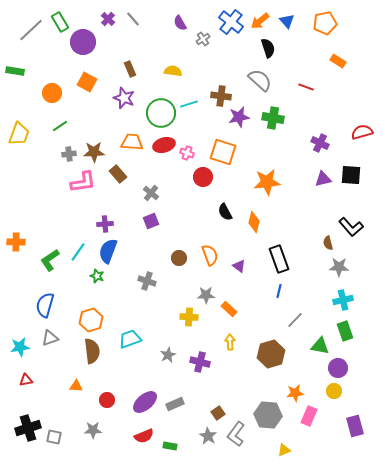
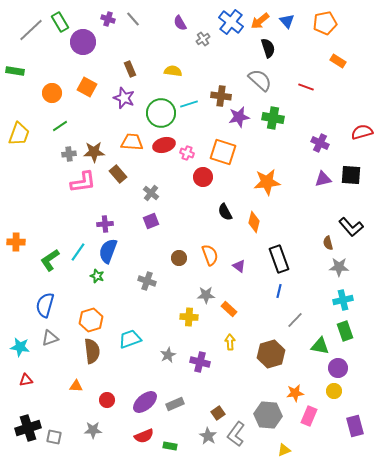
purple cross at (108, 19): rotated 24 degrees counterclockwise
orange square at (87, 82): moved 5 px down
cyan star at (20, 347): rotated 18 degrees clockwise
